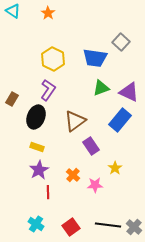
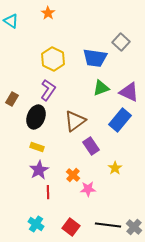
cyan triangle: moved 2 px left, 10 px down
pink star: moved 7 px left, 4 px down
red square: rotated 18 degrees counterclockwise
